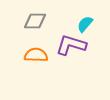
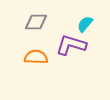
gray diamond: moved 1 px right, 1 px down
orange semicircle: moved 2 px down
